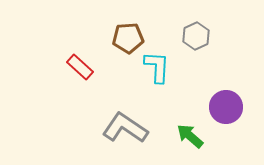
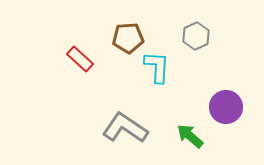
red rectangle: moved 8 px up
